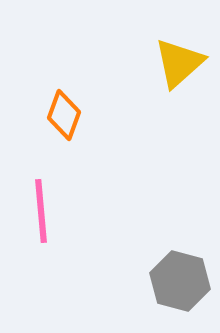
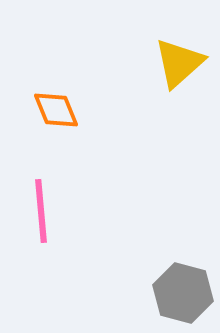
orange diamond: moved 8 px left, 5 px up; rotated 42 degrees counterclockwise
gray hexagon: moved 3 px right, 12 px down
